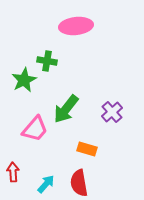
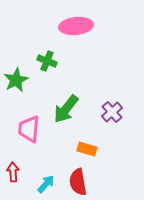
green cross: rotated 12 degrees clockwise
green star: moved 8 px left
pink trapezoid: moved 6 px left; rotated 144 degrees clockwise
red semicircle: moved 1 px left, 1 px up
